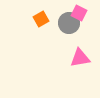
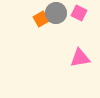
gray circle: moved 13 px left, 10 px up
